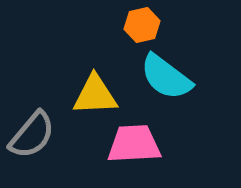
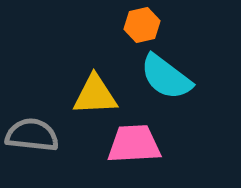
gray semicircle: rotated 124 degrees counterclockwise
